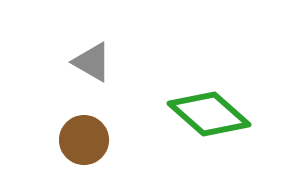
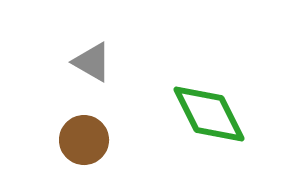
green diamond: rotated 22 degrees clockwise
